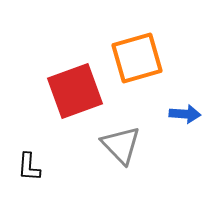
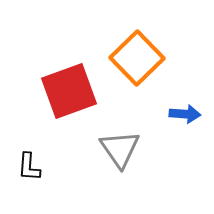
orange square: rotated 28 degrees counterclockwise
red square: moved 6 px left
gray triangle: moved 1 px left, 4 px down; rotated 9 degrees clockwise
